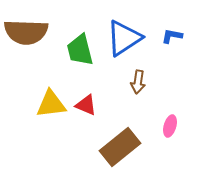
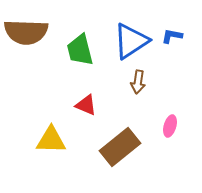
blue triangle: moved 7 px right, 3 px down
yellow triangle: moved 36 px down; rotated 8 degrees clockwise
